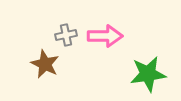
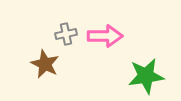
gray cross: moved 1 px up
green star: moved 2 px left, 2 px down
